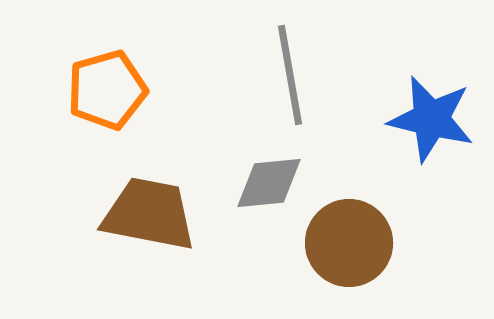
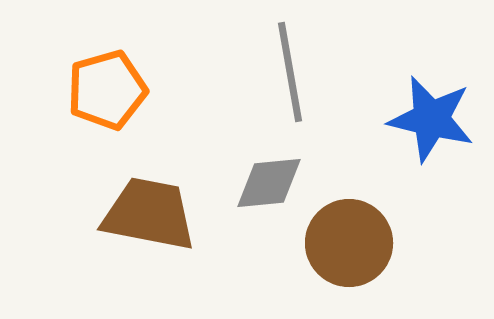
gray line: moved 3 px up
